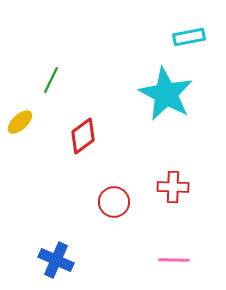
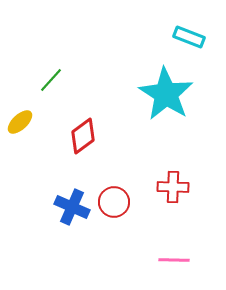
cyan rectangle: rotated 32 degrees clockwise
green line: rotated 16 degrees clockwise
cyan star: rotated 4 degrees clockwise
blue cross: moved 16 px right, 53 px up
